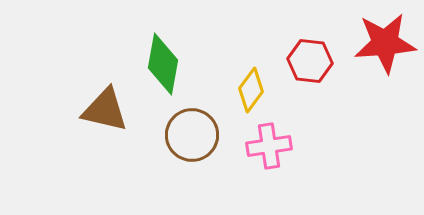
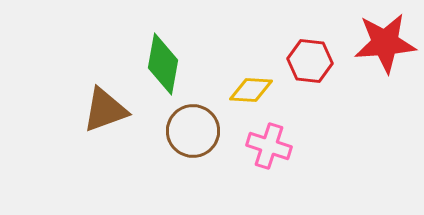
yellow diamond: rotated 57 degrees clockwise
brown triangle: rotated 33 degrees counterclockwise
brown circle: moved 1 px right, 4 px up
pink cross: rotated 27 degrees clockwise
